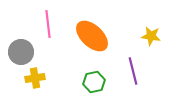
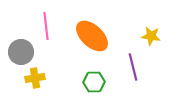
pink line: moved 2 px left, 2 px down
purple line: moved 4 px up
green hexagon: rotated 10 degrees clockwise
